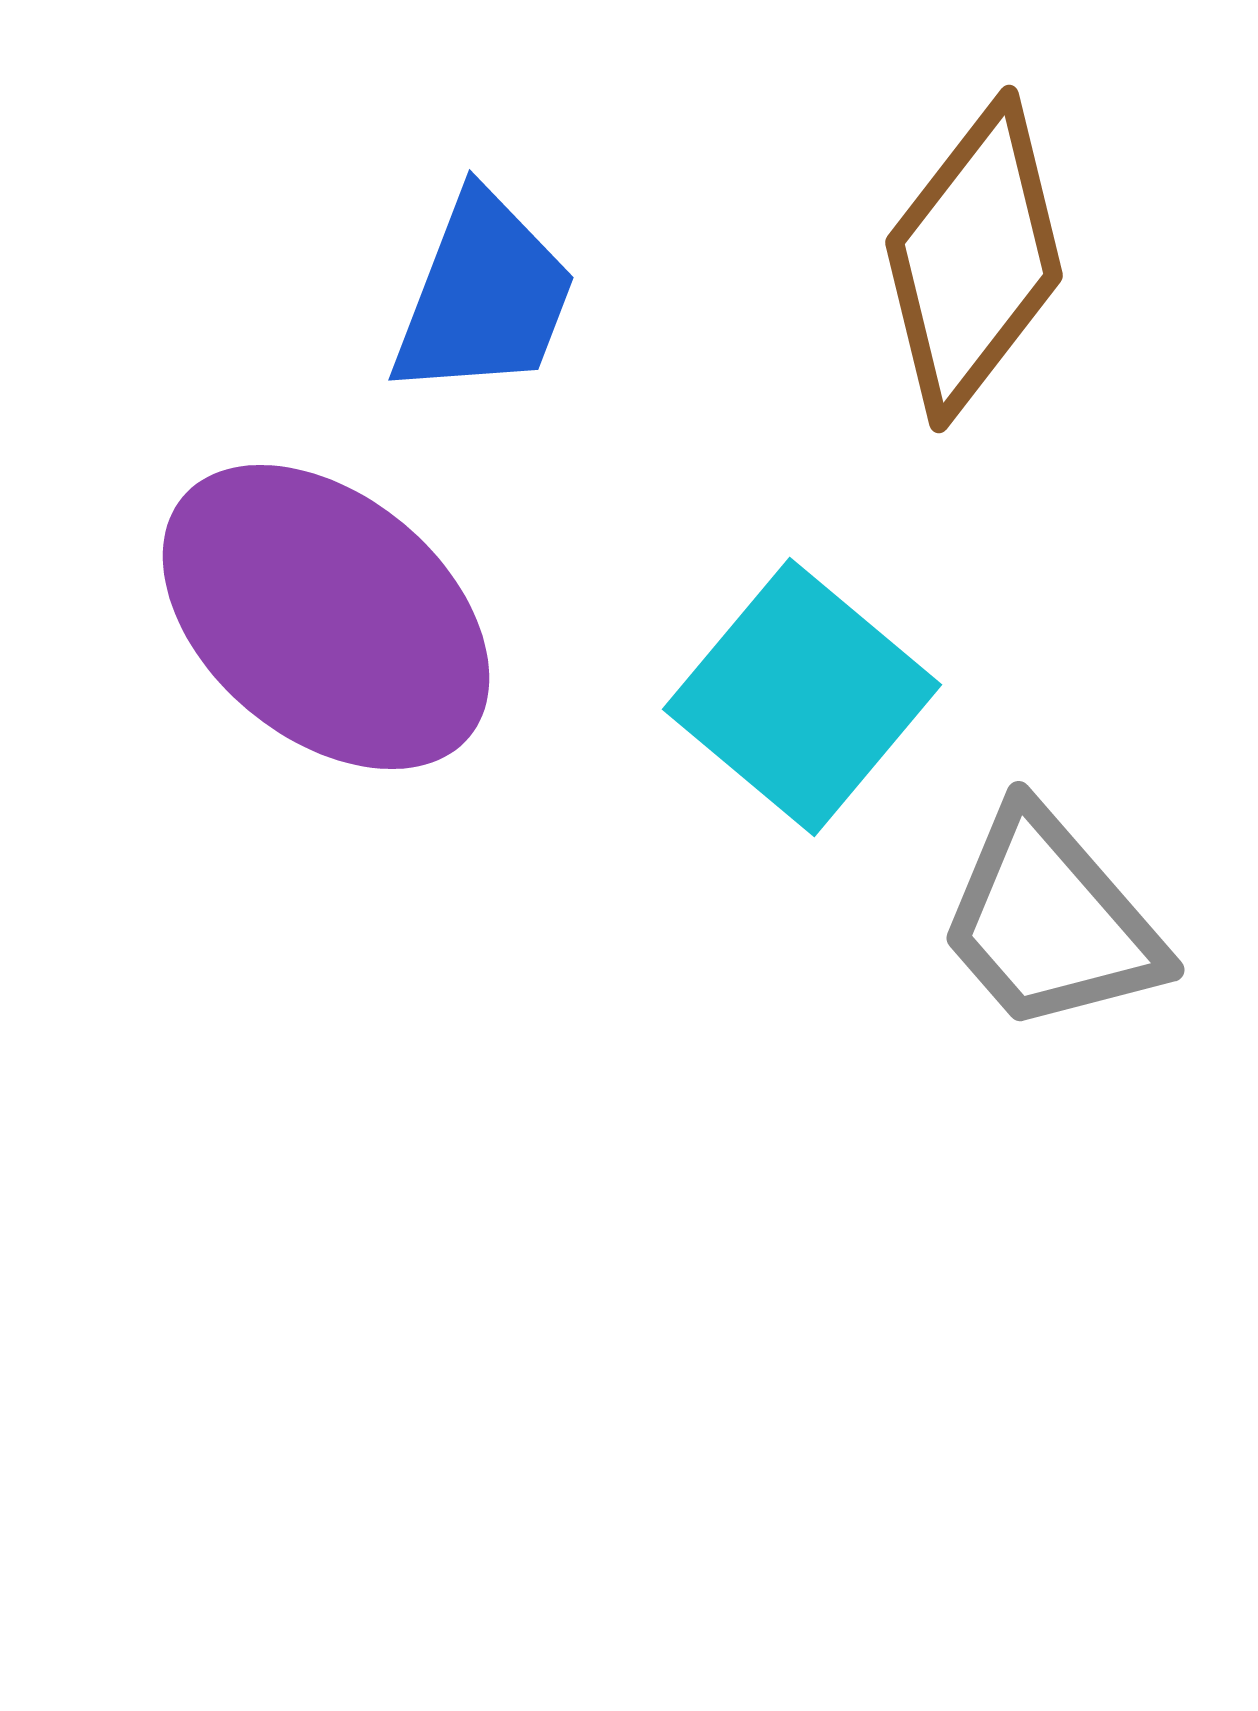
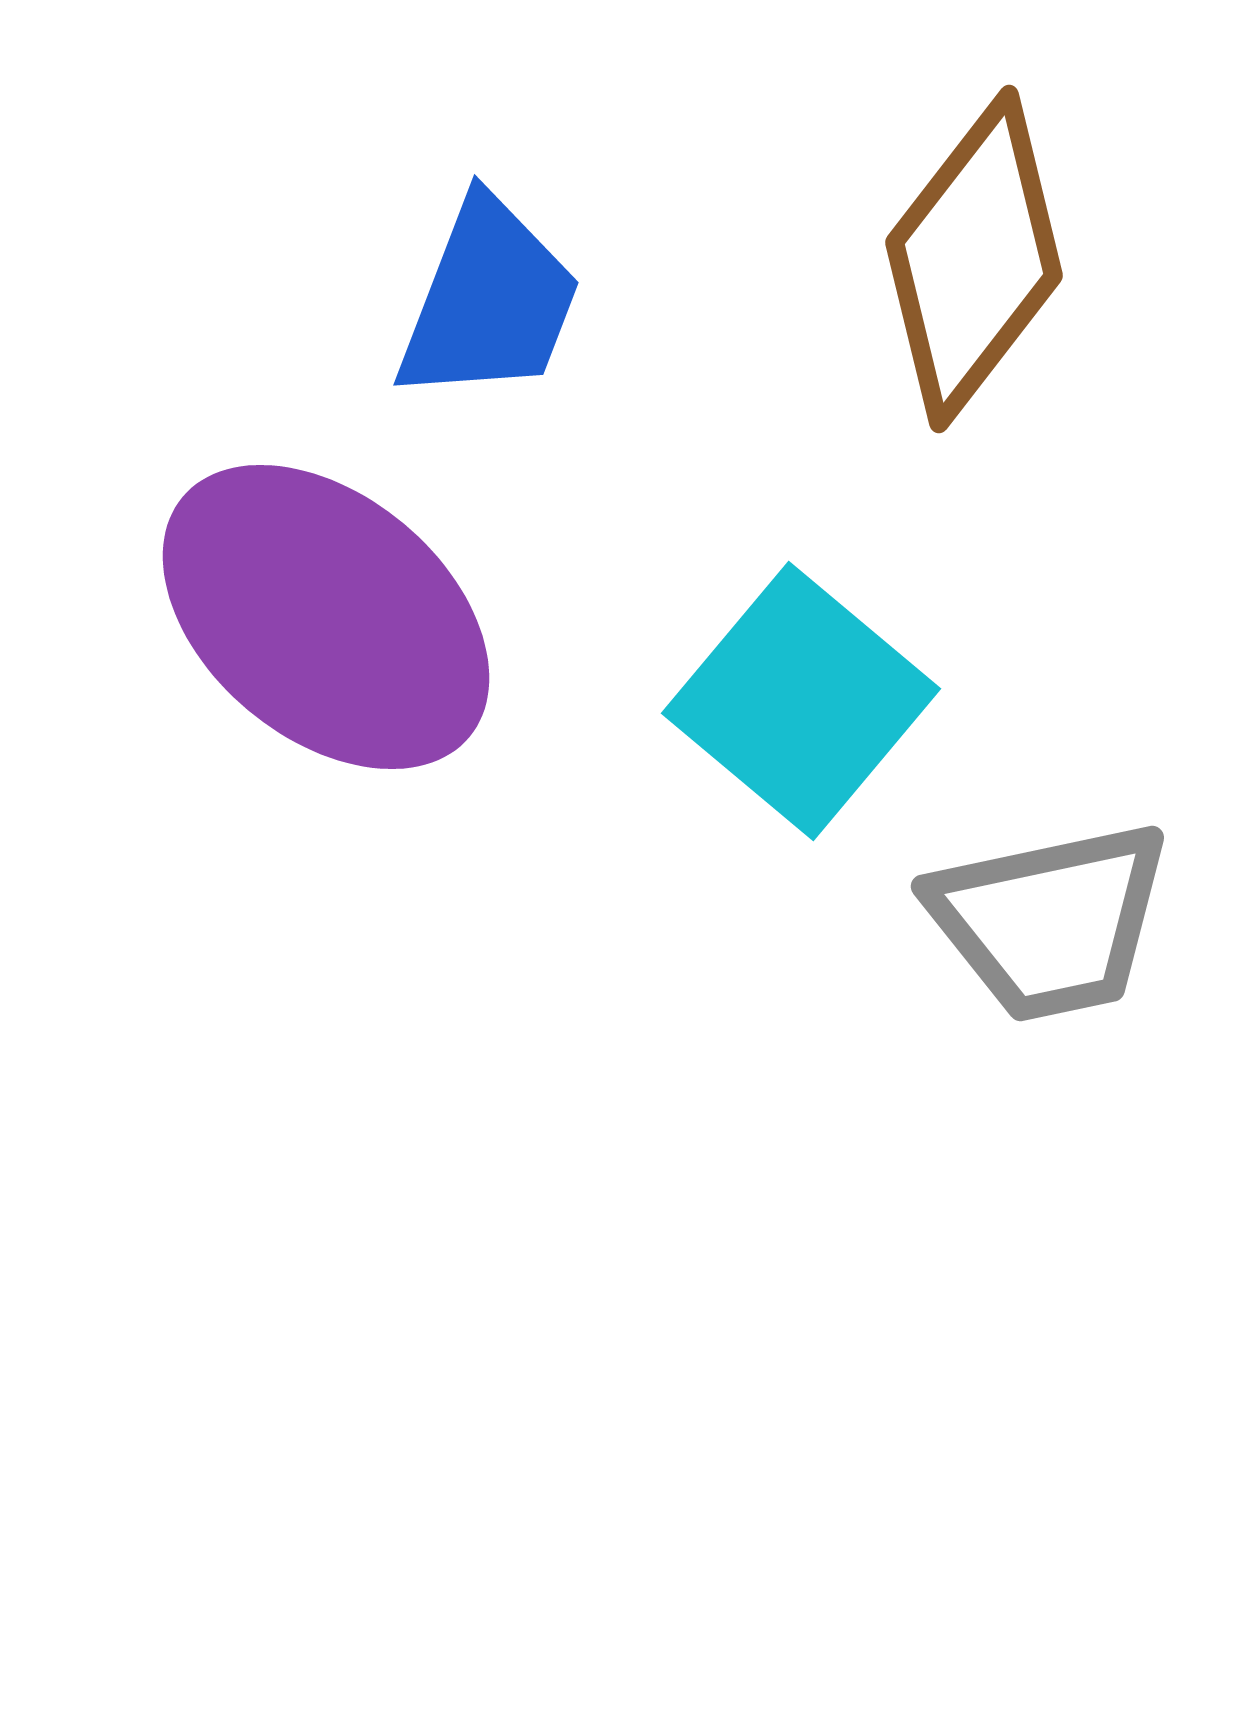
blue trapezoid: moved 5 px right, 5 px down
cyan square: moved 1 px left, 4 px down
gray trapezoid: rotated 61 degrees counterclockwise
